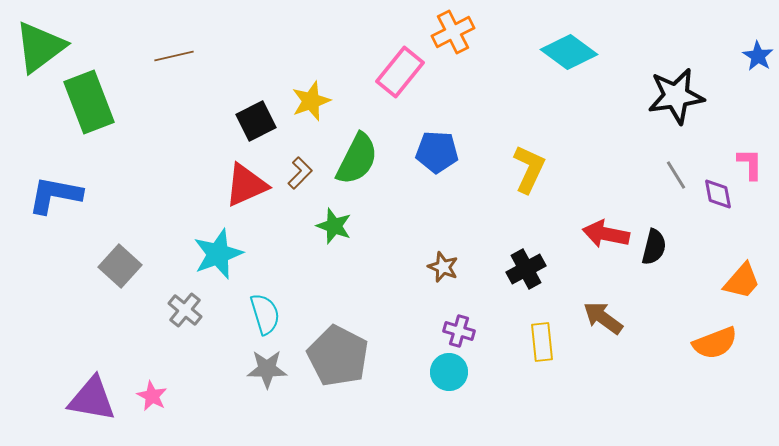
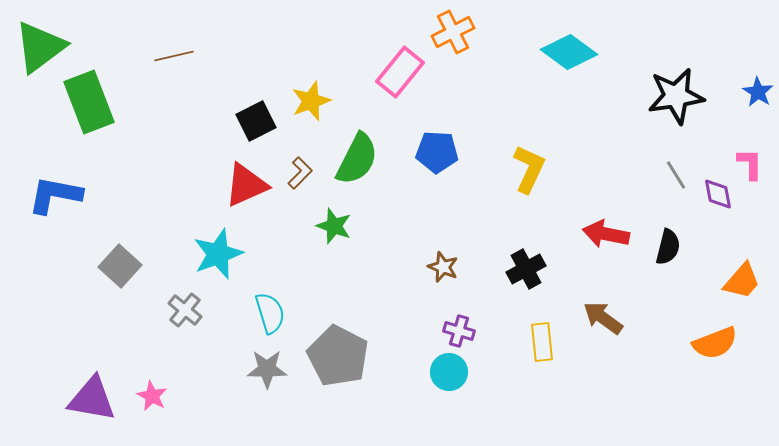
blue star: moved 36 px down
black semicircle: moved 14 px right
cyan semicircle: moved 5 px right, 1 px up
